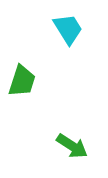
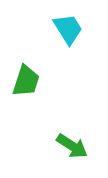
green trapezoid: moved 4 px right
